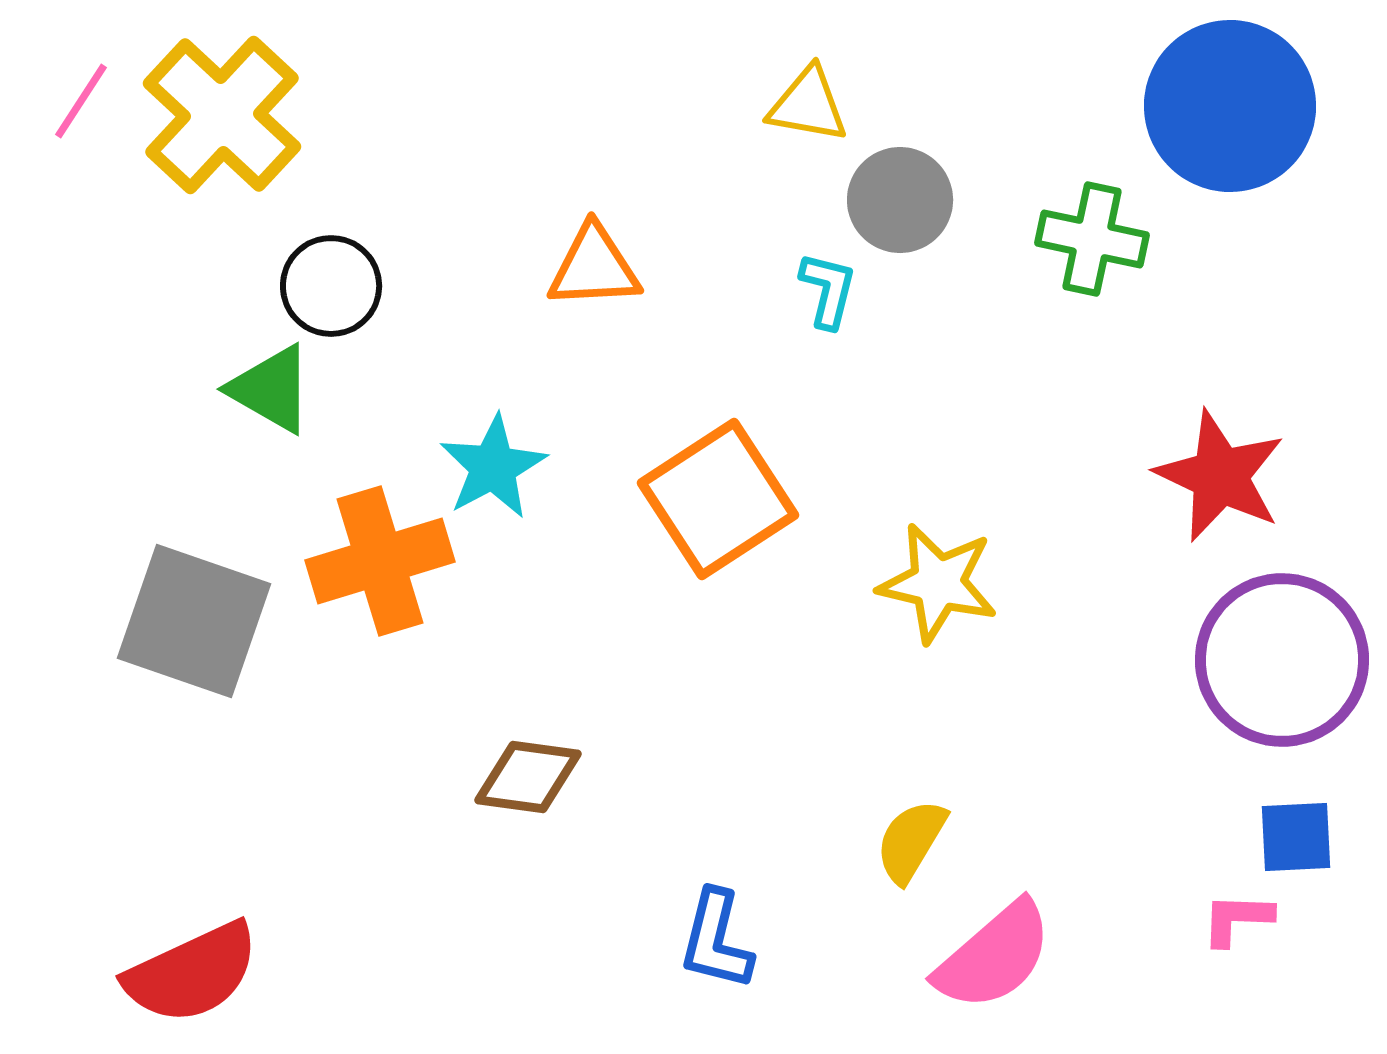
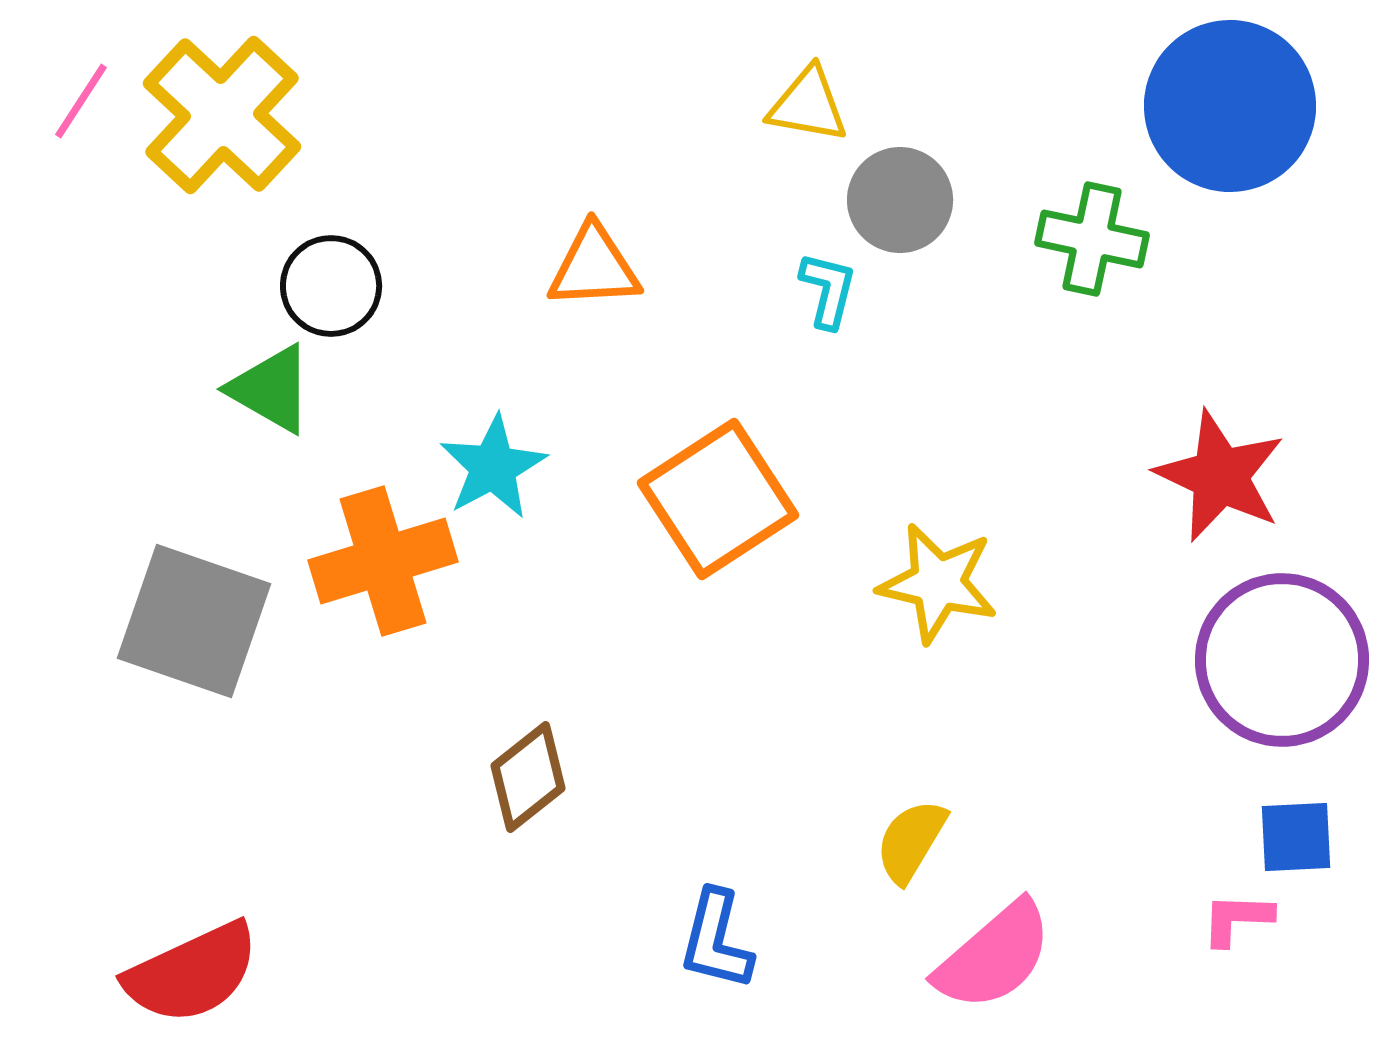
orange cross: moved 3 px right
brown diamond: rotated 46 degrees counterclockwise
